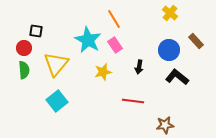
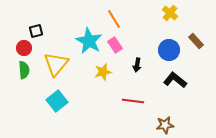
black square: rotated 24 degrees counterclockwise
cyan star: moved 1 px right, 1 px down
black arrow: moved 2 px left, 2 px up
black L-shape: moved 2 px left, 3 px down
